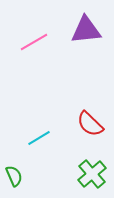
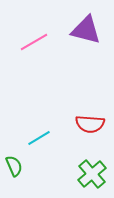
purple triangle: rotated 20 degrees clockwise
red semicircle: rotated 40 degrees counterclockwise
green semicircle: moved 10 px up
